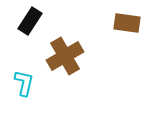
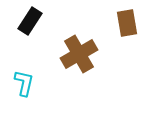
brown rectangle: rotated 72 degrees clockwise
brown cross: moved 14 px right, 2 px up
